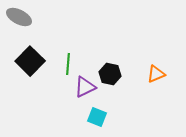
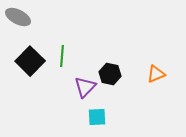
gray ellipse: moved 1 px left
green line: moved 6 px left, 8 px up
purple triangle: rotated 20 degrees counterclockwise
cyan square: rotated 24 degrees counterclockwise
